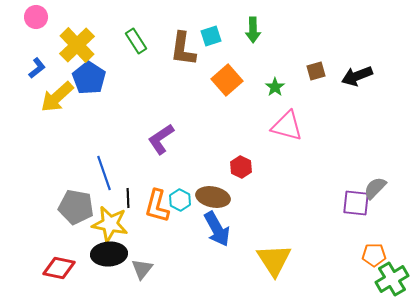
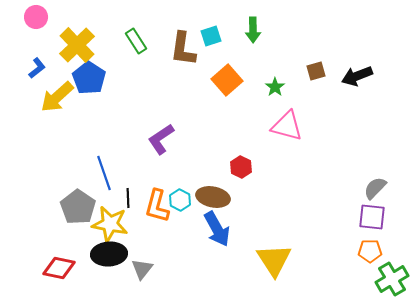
purple square: moved 16 px right, 14 px down
gray pentagon: moved 2 px right; rotated 24 degrees clockwise
orange pentagon: moved 4 px left, 4 px up
